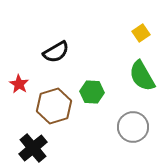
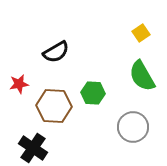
red star: rotated 30 degrees clockwise
green hexagon: moved 1 px right, 1 px down
brown hexagon: rotated 20 degrees clockwise
black cross: rotated 16 degrees counterclockwise
